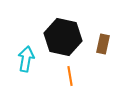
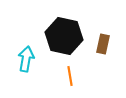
black hexagon: moved 1 px right, 1 px up
